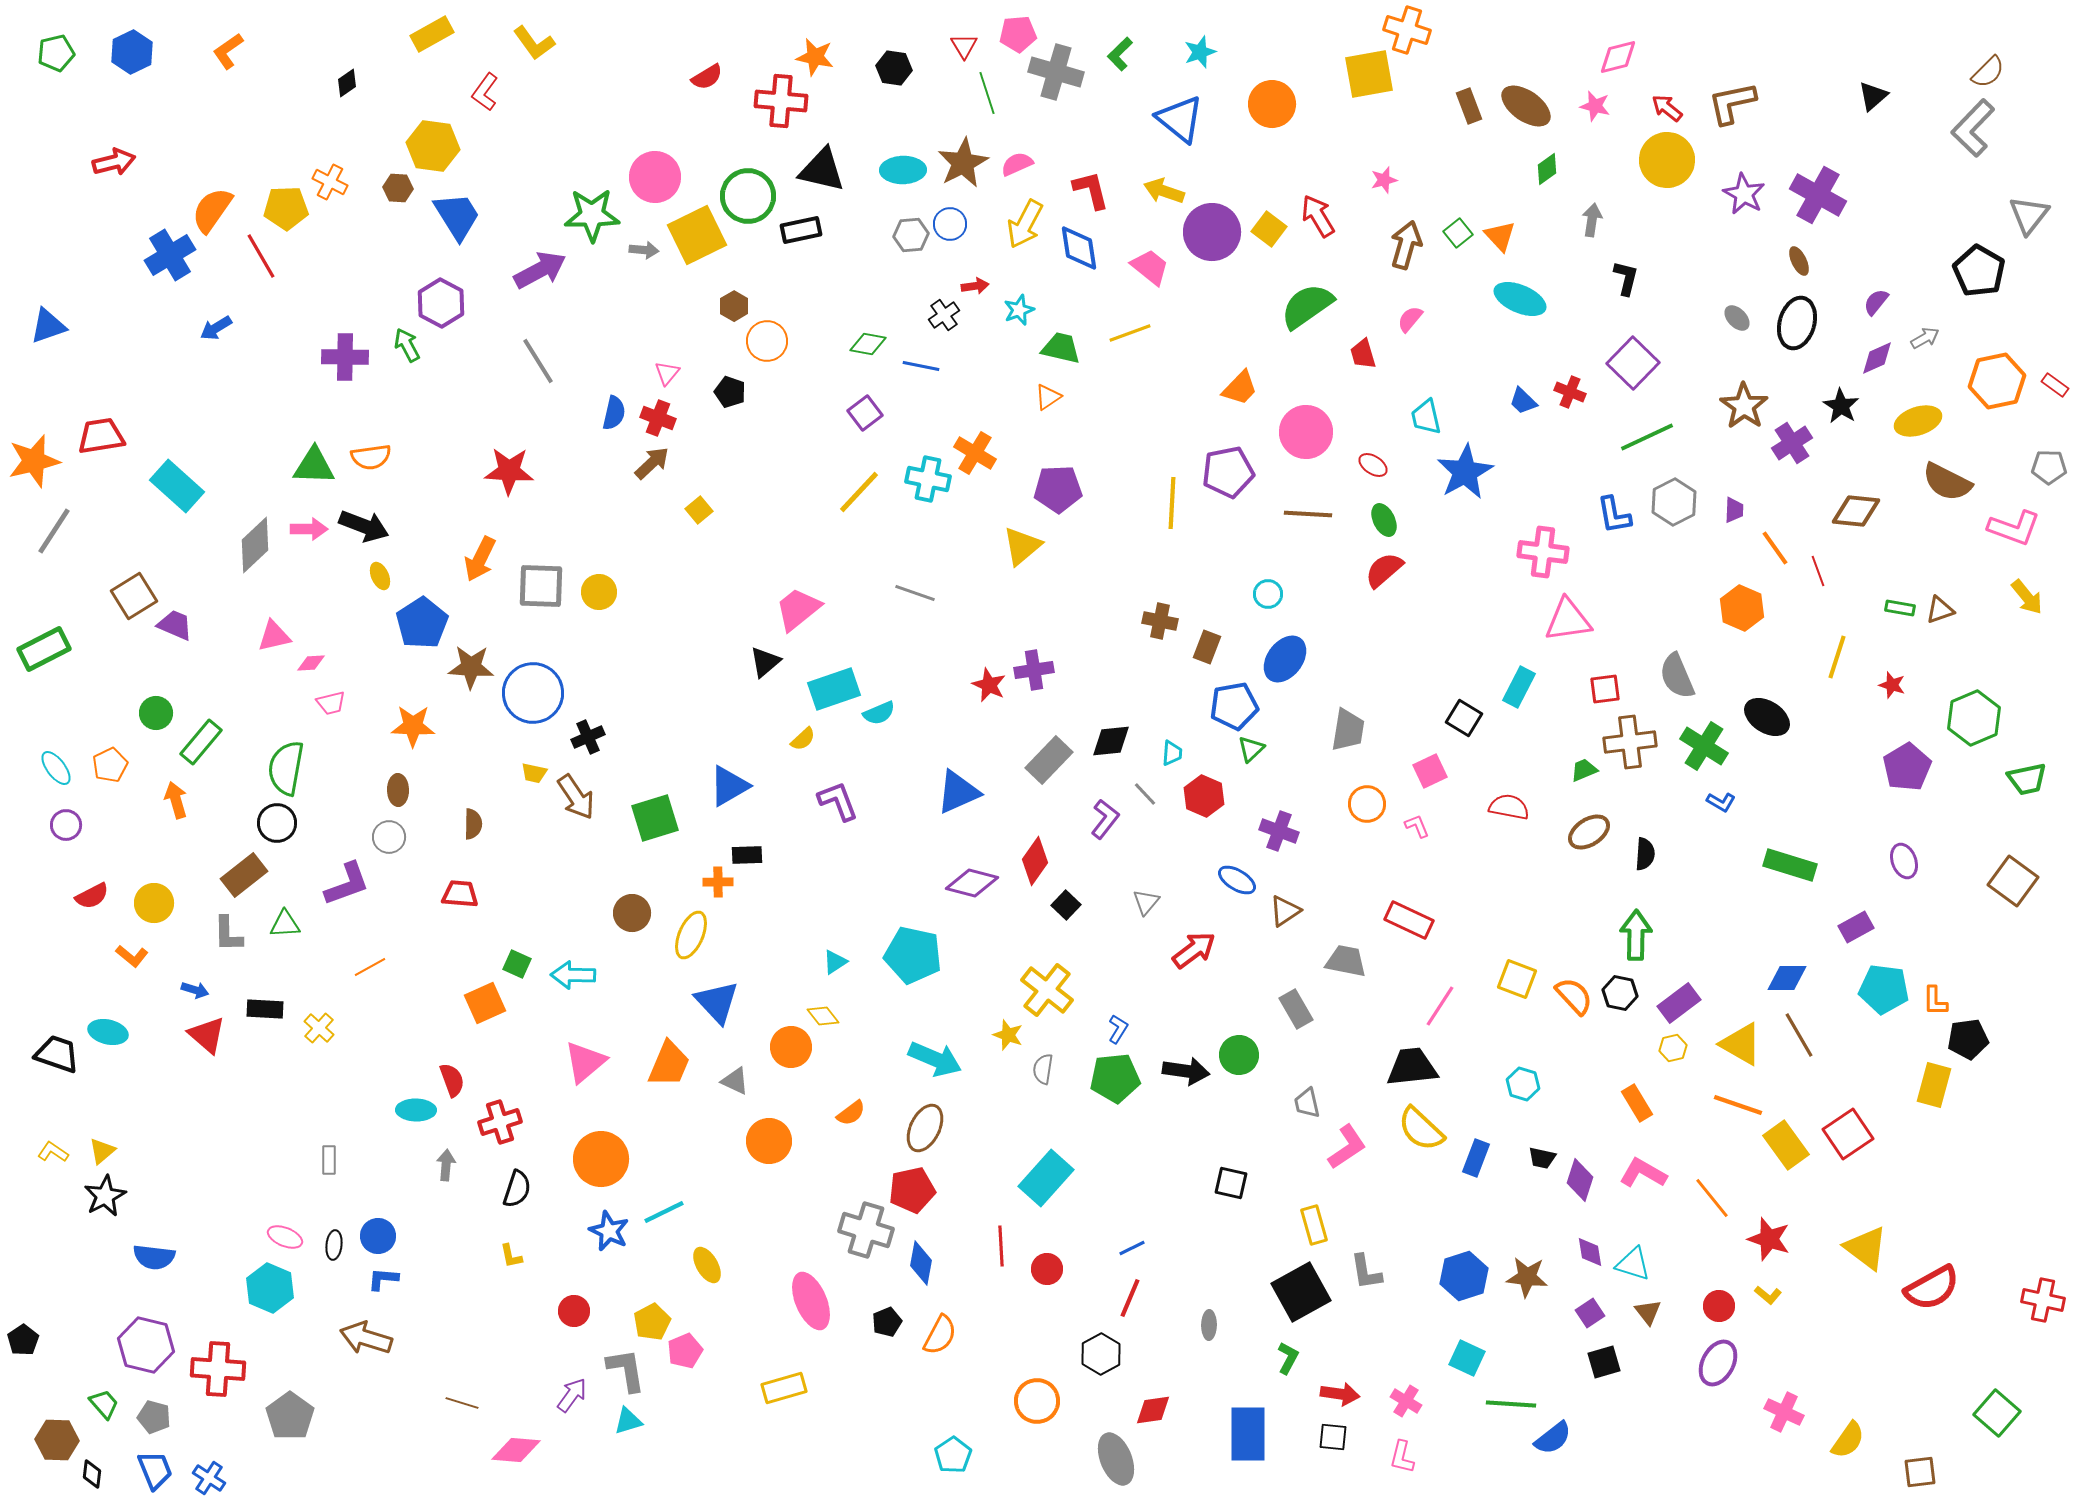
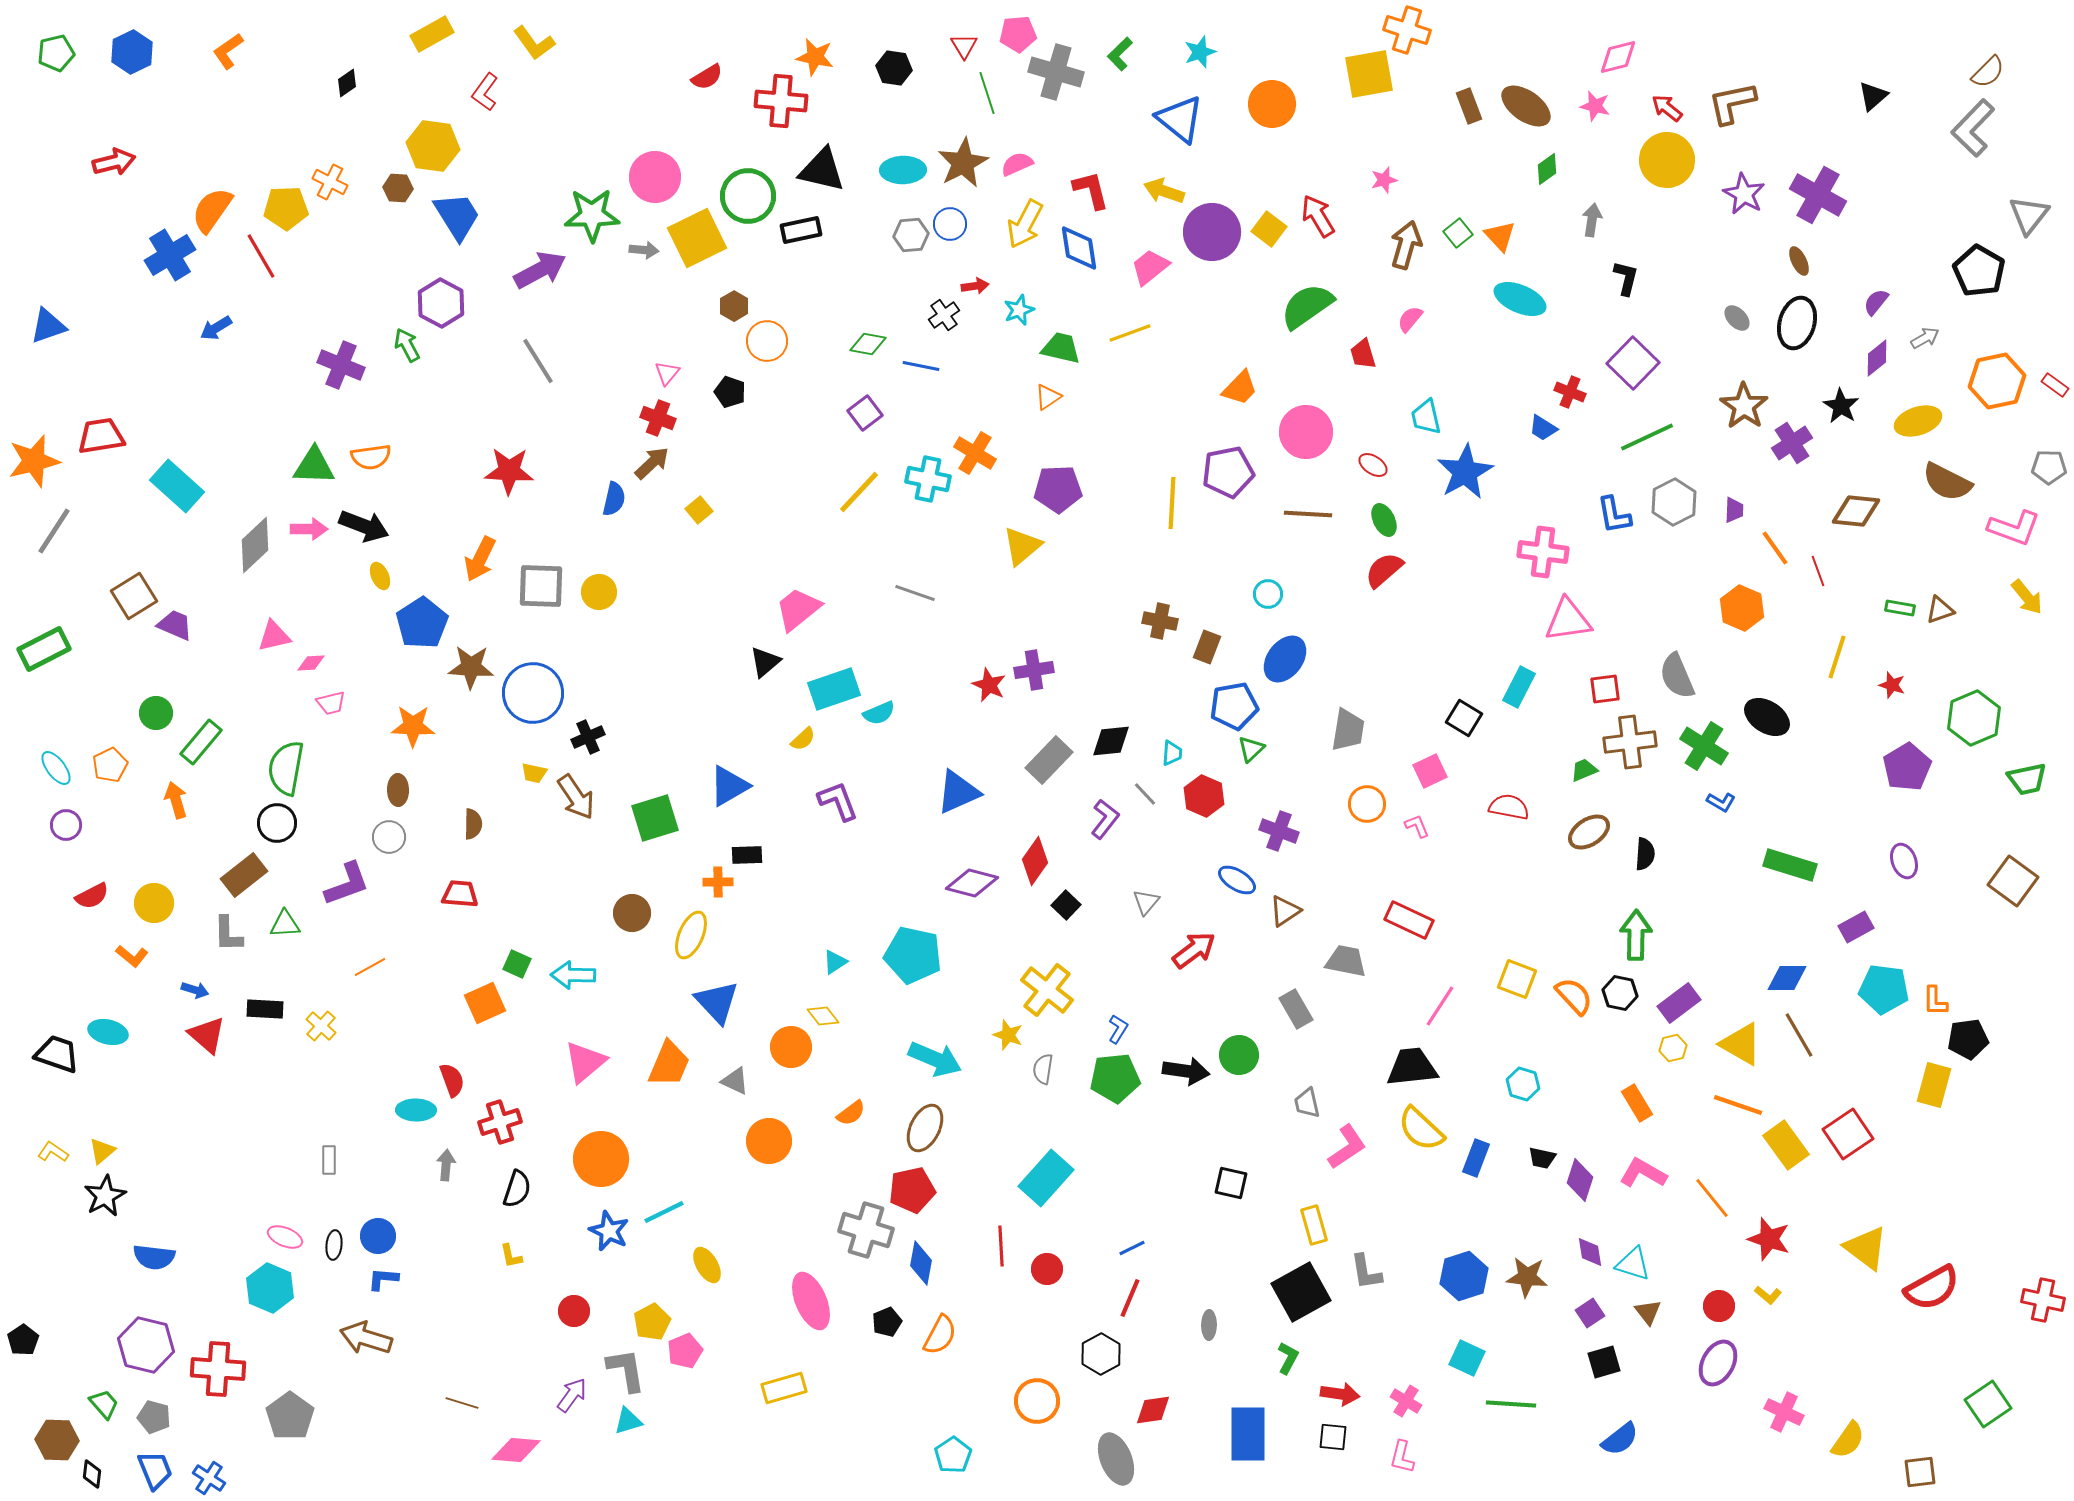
yellow square at (697, 235): moved 3 px down
pink trapezoid at (1150, 267): rotated 78 degrees counterclockwise
purple cross at (345, 357): moved 4 px left, 8 px down; rotated 21 degrees clockwise
purple diamond at (1877, 358): rotated 15 degrees counterclockwise
blue trapezoid at (1523, 401): moved 20 px right, 27 px down; rotated 12 degrees counterclockwise
blue semicircle at (614, 413): moved 86 px down
yellow cross at (319, 1028): moved 2 px right, 2 px up
green square at (1997, 1413): moved 9 px left, 9 px up; rotated 15 degrees clockwise
blue semicircle at (1553, 1438): moved 67 px right, 1 px down
